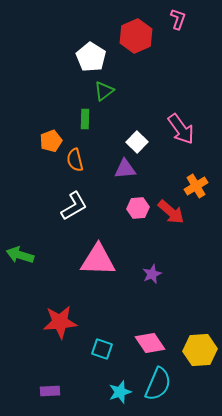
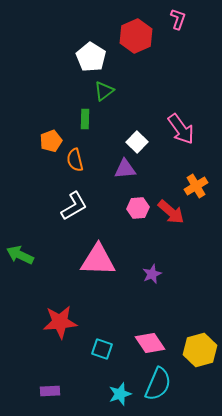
green arrow: rotated 8 degrees clockwise
yellow hexagon: rotated 12 degrees counterclockwise
cyan star: moved 2 px down
